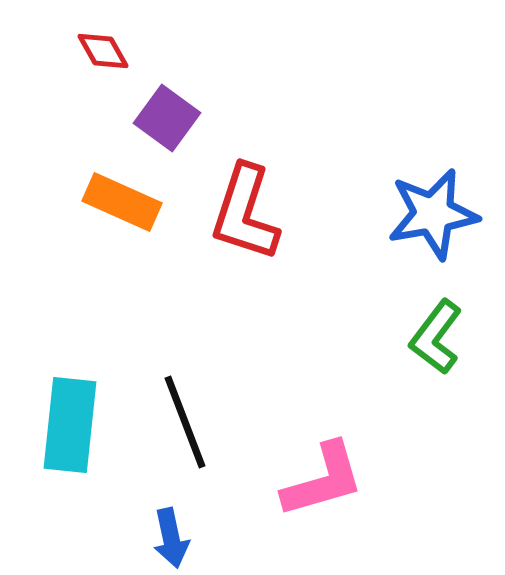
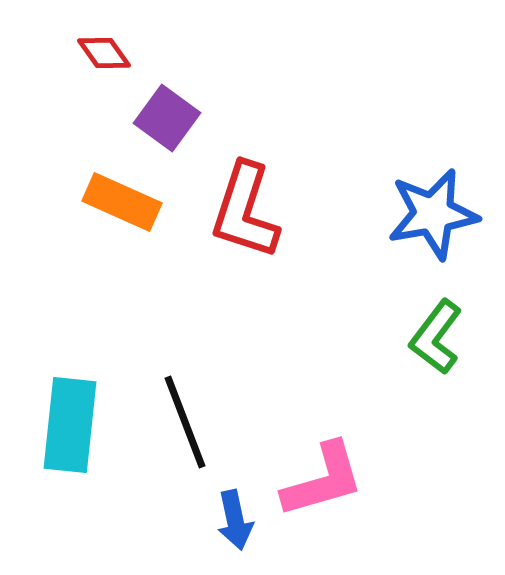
red diamond: moved 1 px right, 2 px down; rotated 6 degrees counterclockwise
red L-shape: moved 2 px up
blue arrow: moved 64 px right, 18 px up
